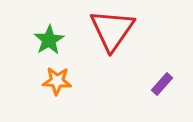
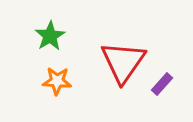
red triangle: moved 11 px right, 32 px down
green star: moved 1 px right, 4 px up
